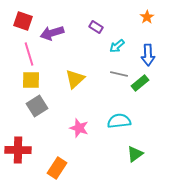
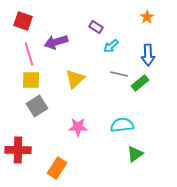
purple arrow: moved 4 px right, 9 px down
cyan arrow: moved 6 px left
cyan semicircle: moved 3 px right, 4 px down
pink star: moved 1 px left, 1 px up; rotated 18 degrees counterclockwise
